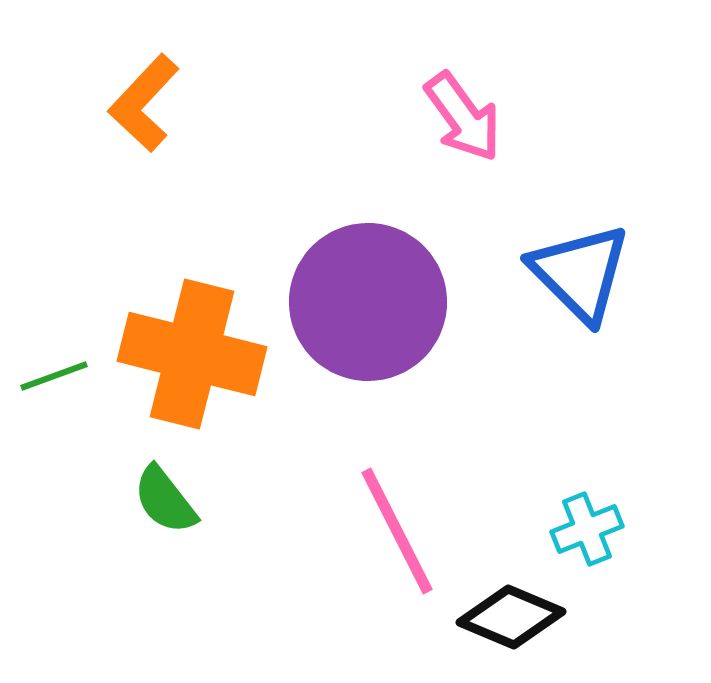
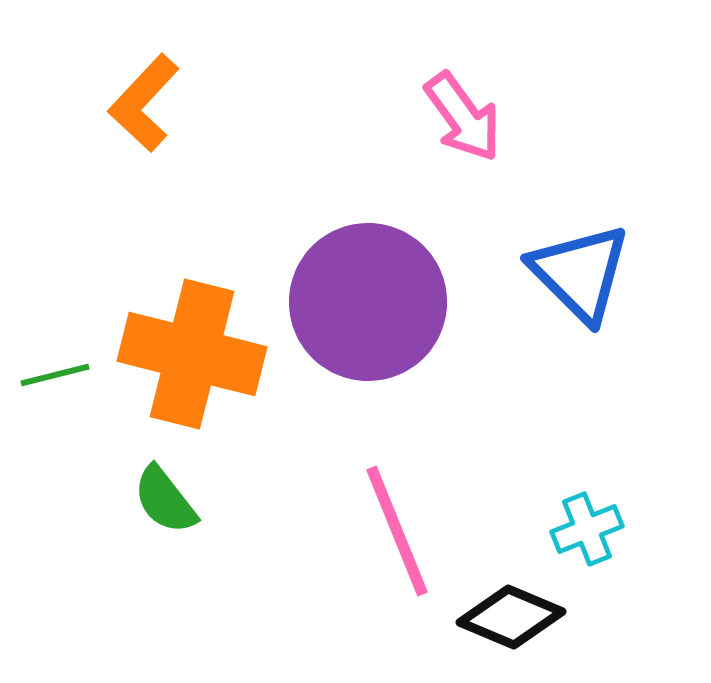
green line: moved 1 px right, 1 px up; rotated 6 degrees clockwise
pink line: rotated 5 degrees clockwise
